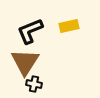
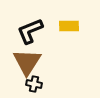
yellow rectangle: rotated 12 degrees clockwise
brown triangle: moved 2 px right
